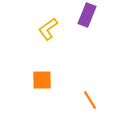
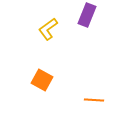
orange square: rotated 30 degrees clockwise
orange line: moved 4 px right; rotated 54 degrees counterclockwise
